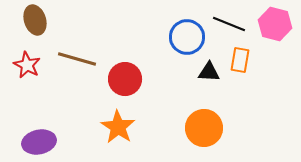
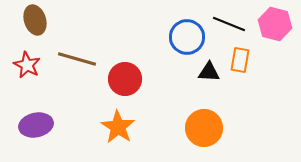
purple ellipse: moved 3 px left, 17 px up
